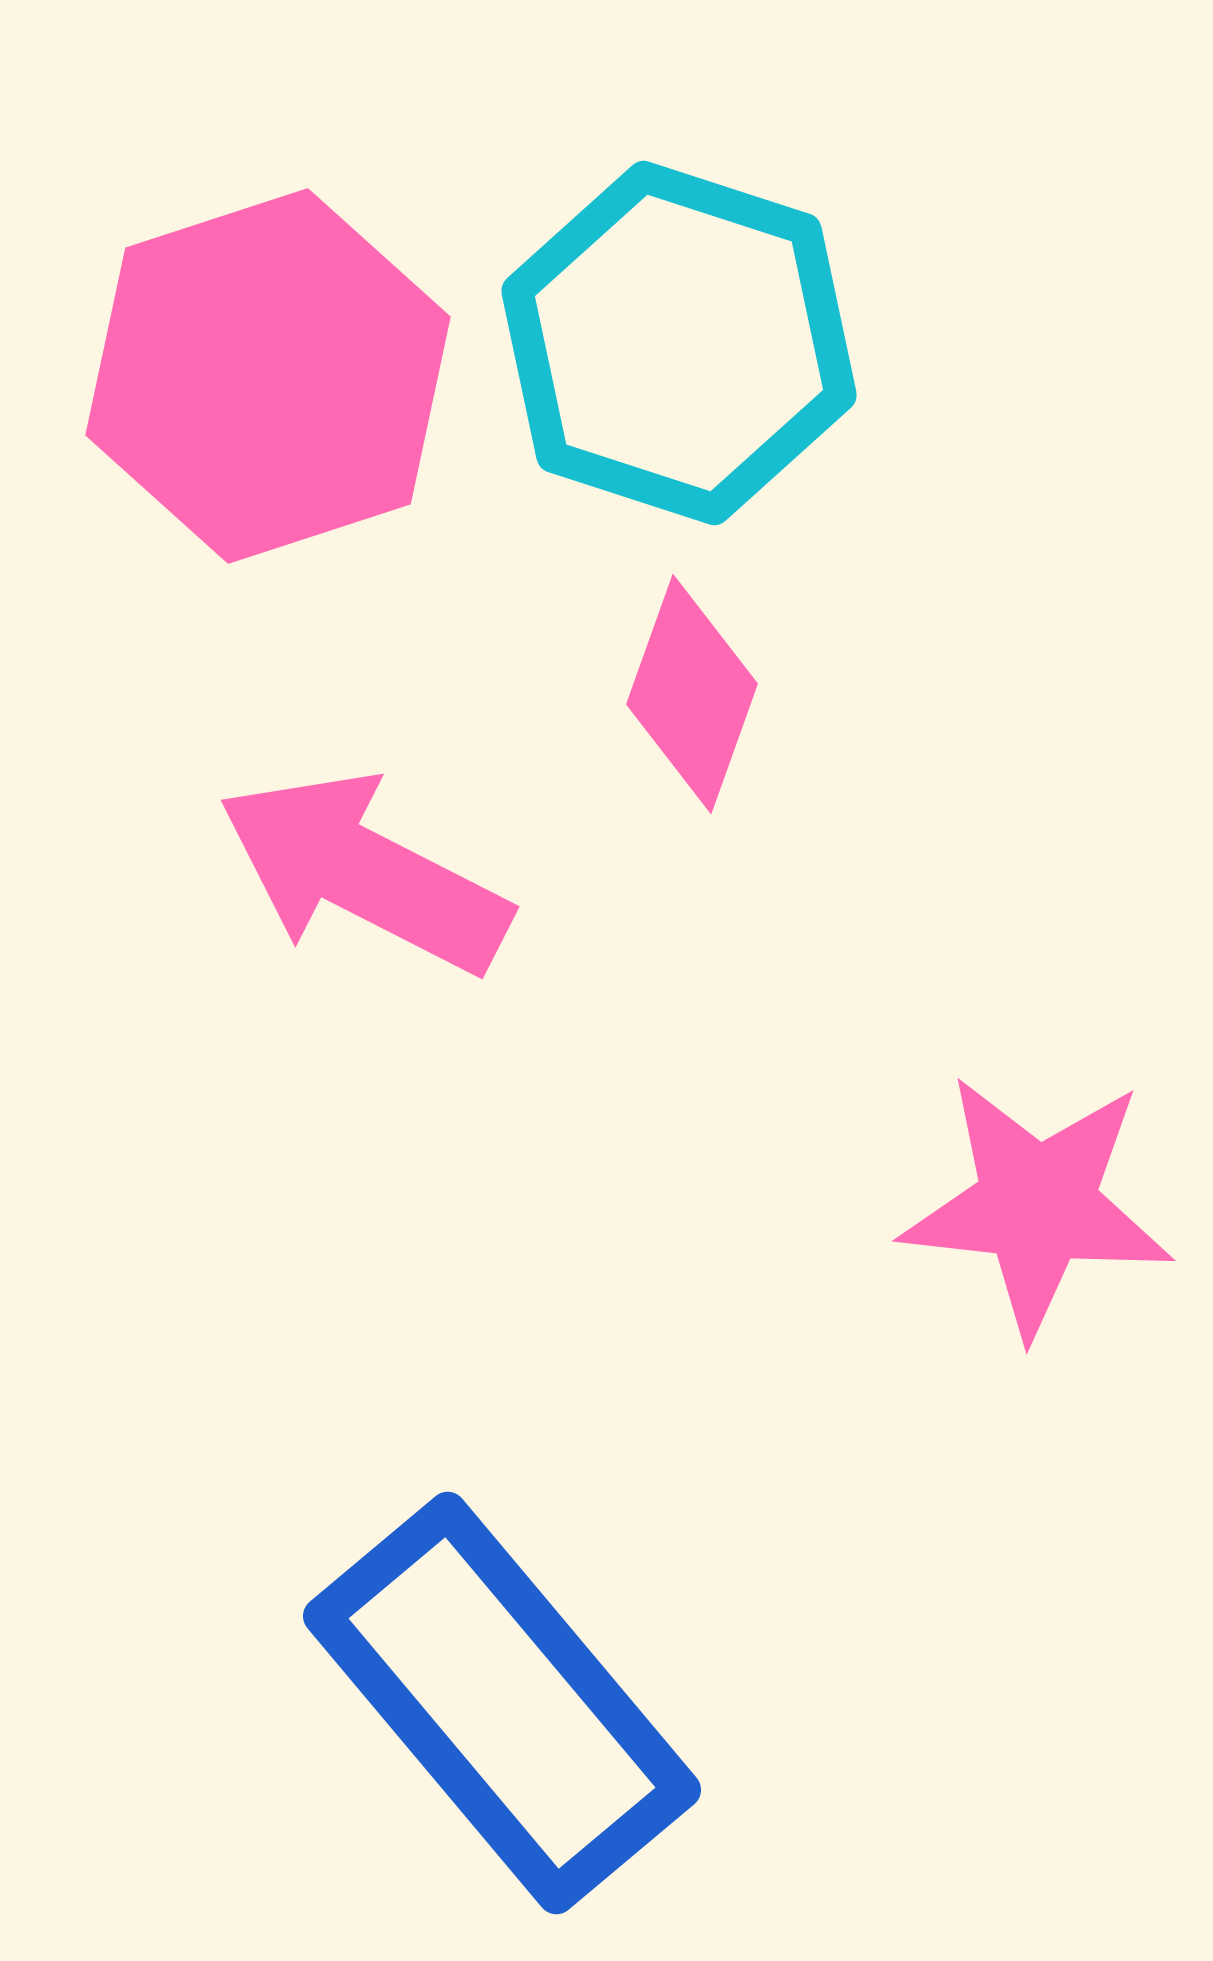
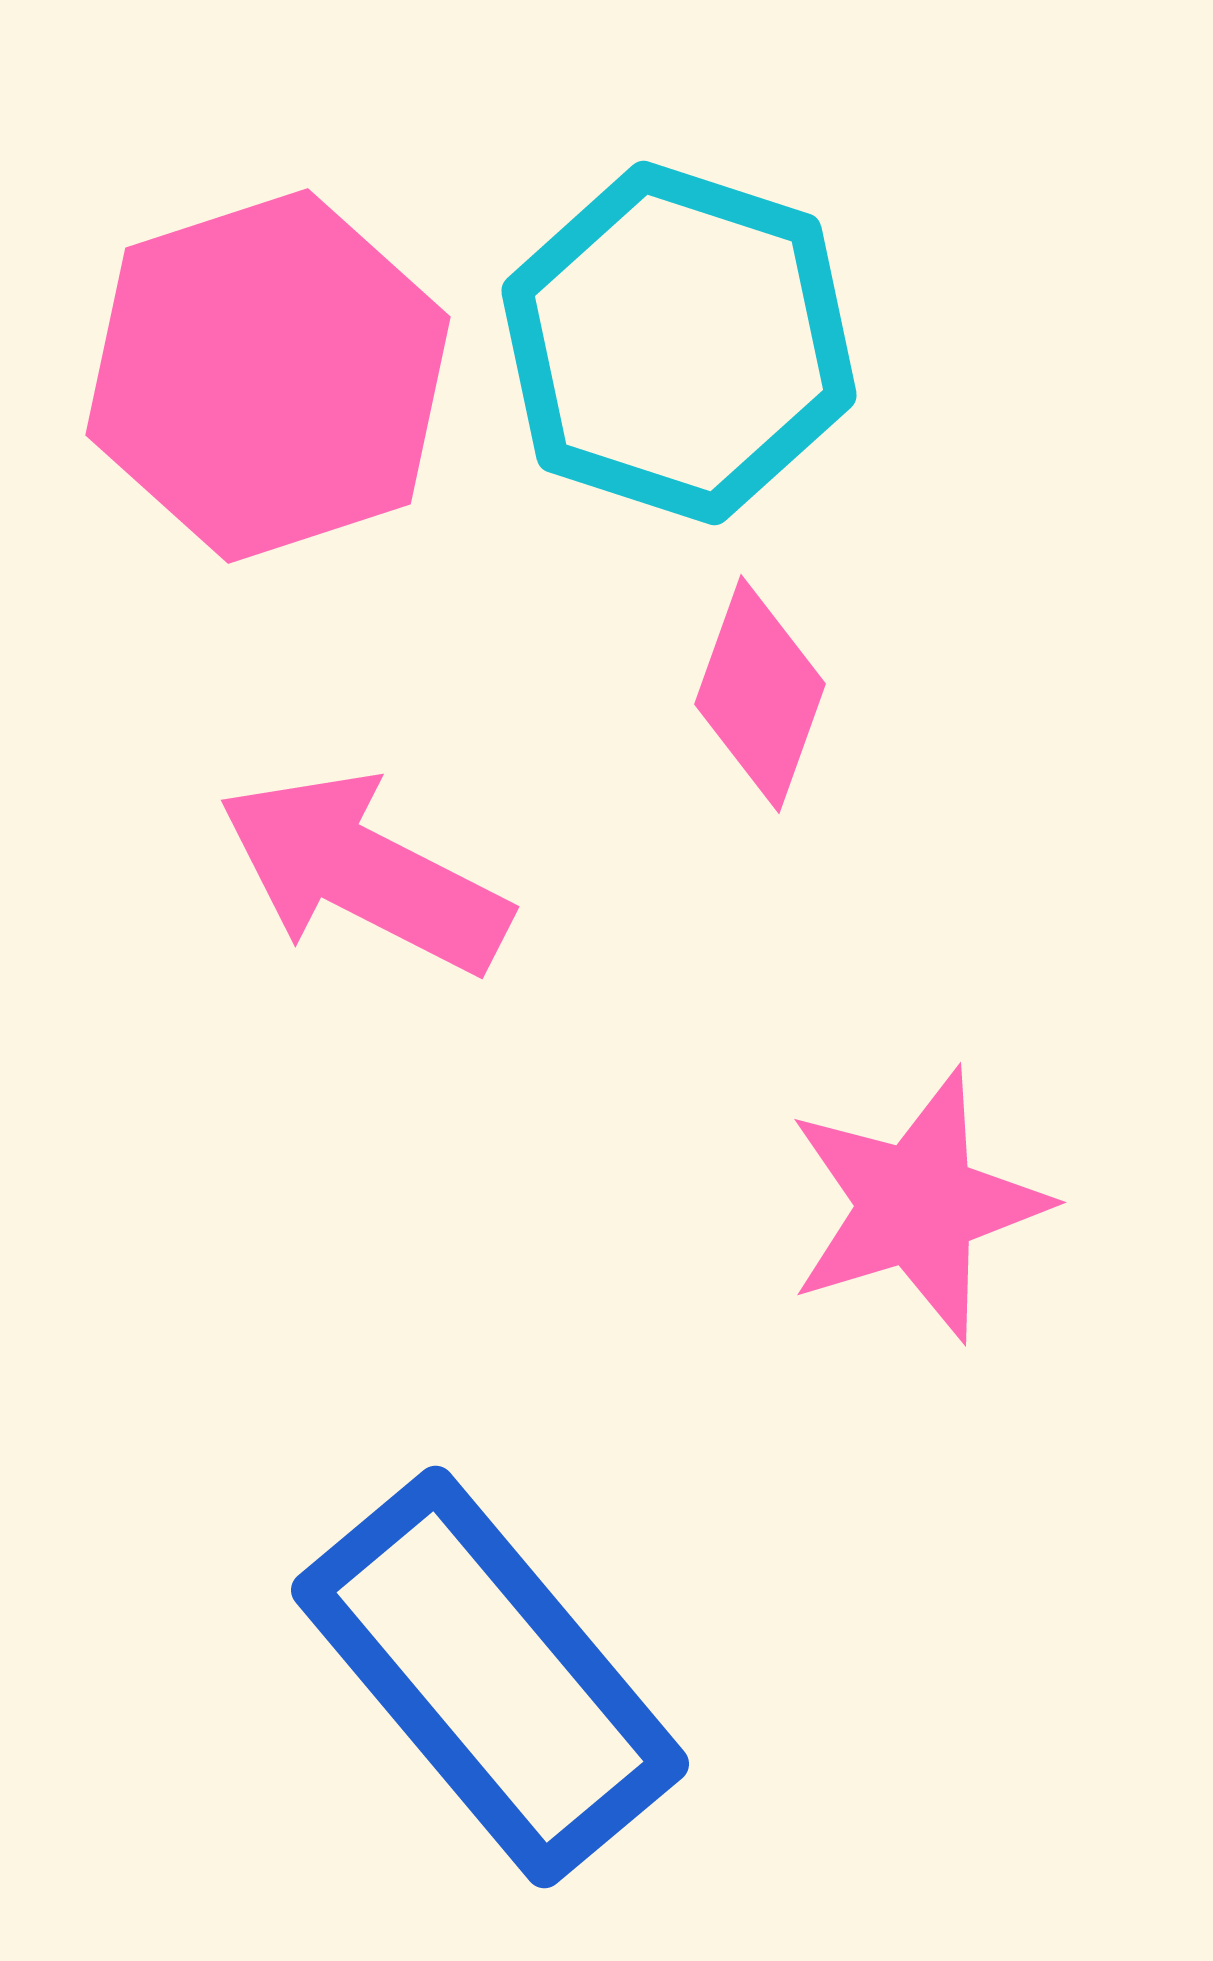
pink diamond: moved 68 px right
pink star: moved 120 px left; rotated 23 degrees counterclockwise
blue rectangle: moved 12 px left, 26 px up
